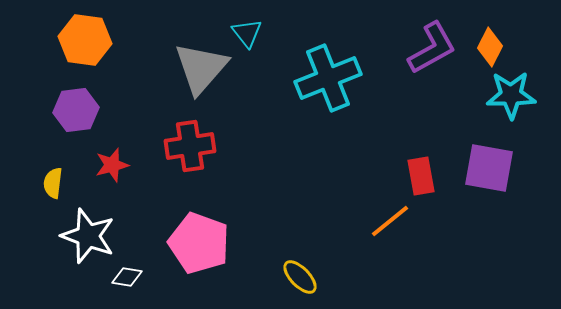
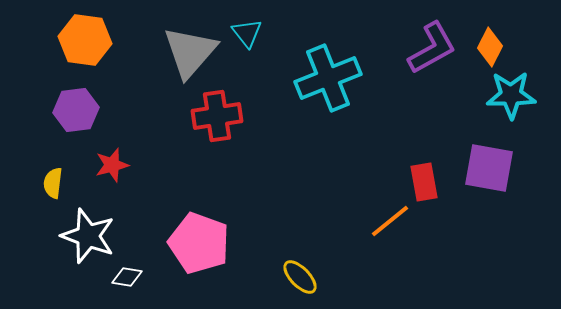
gray triangle: moved 11 px left, 16 px up
red cross: moved 27 px right, 30 px up
red rectangle: moved 3 px right, 6 px down
